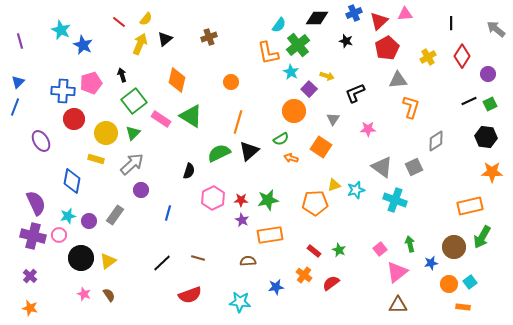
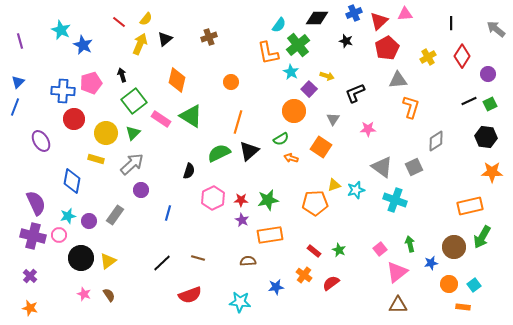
cyan square at (470, 282): moved 4 px right, 3 px down
